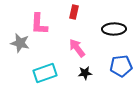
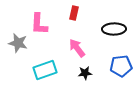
red rectangle: moved 1 px down
gray star: moved 2 px left
cyan rectangle: moved 3 px up
